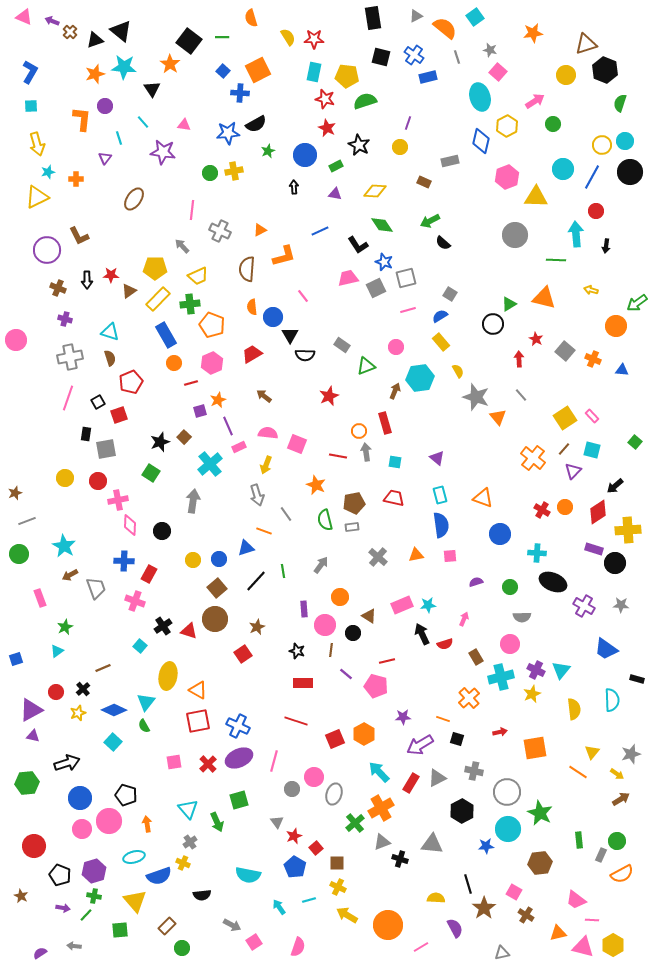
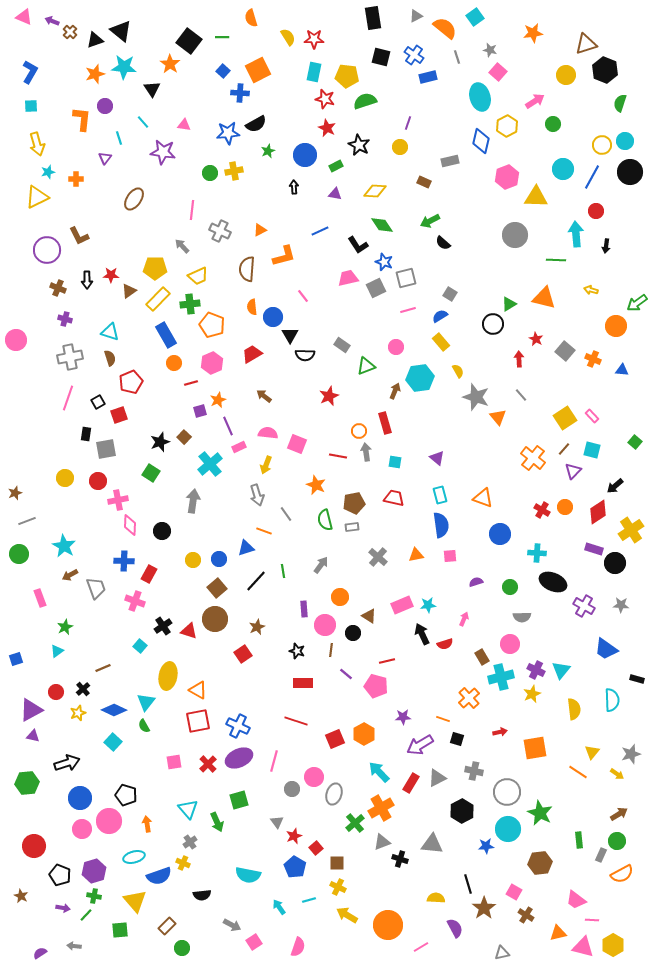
yellow cross at (628, 530): moved 3 px right; rotated 30 degrees counterclockwise
brown rectangle at (476, 657): moved 6 px right
brown arrow at (621, 799): moved 2 px left, 15 px down
